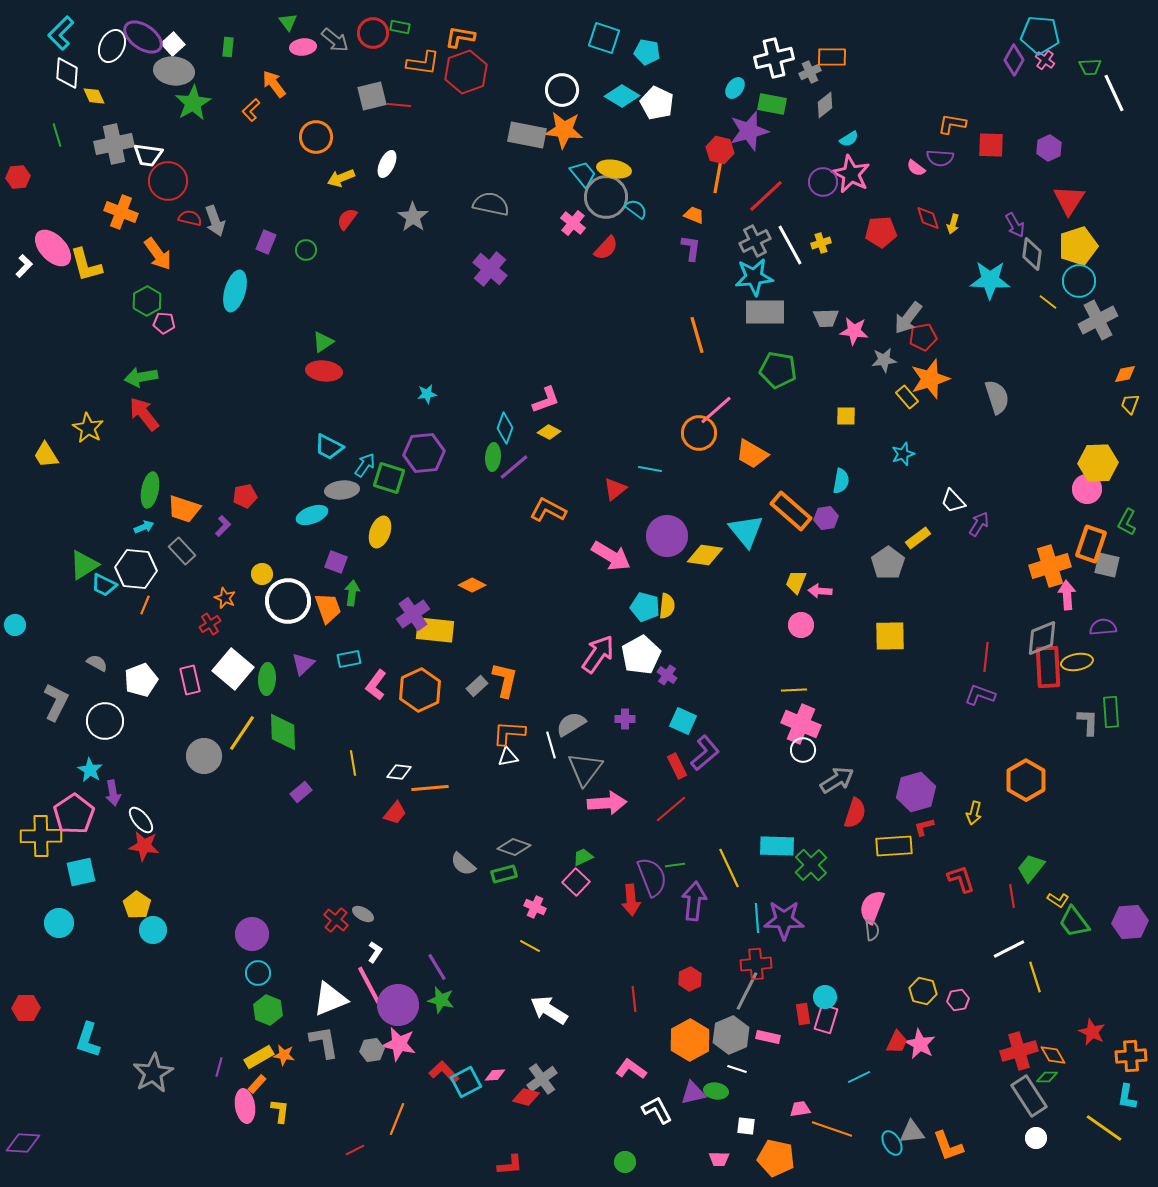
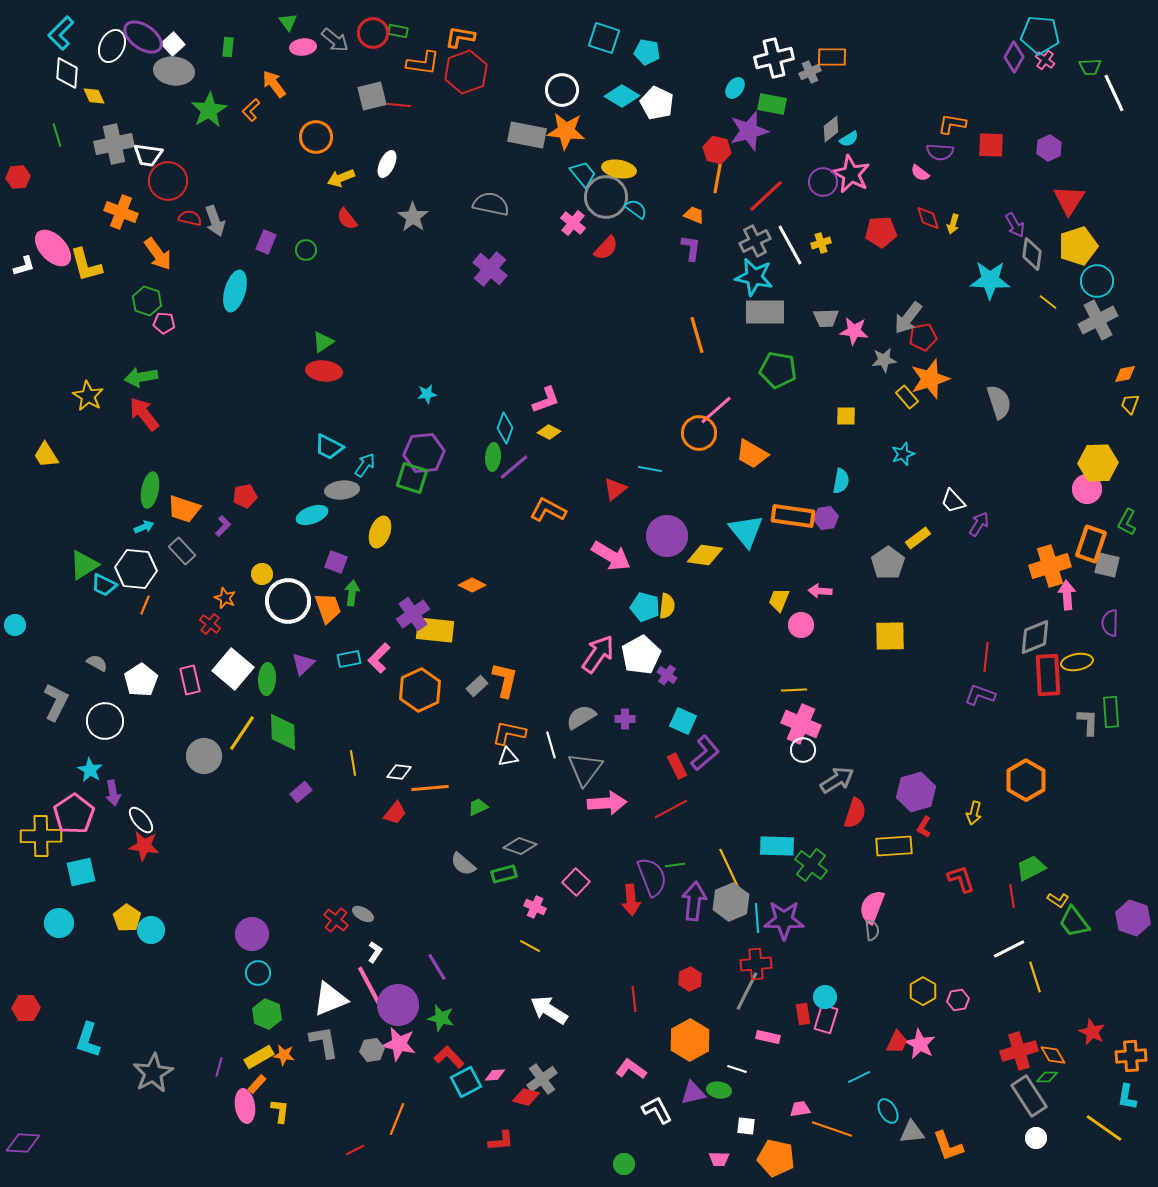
green rectangle at (400, 27): moved 2 px left, 4 px down
purple diamond at (1014, 60): moved 3 px up
green star at (193, 103): moved 16 px right, 7 px down
gray diamond at (825, 105): moved 6 px right, 24 px down
orange star at (564, 130): moved 2 px right, 1 px down
red hexagon at (720, 150): moved 3 px left
purple semicircle at (940, 158): moved 6 px up
pink semicircle at (916, 168): moved 4 px right, 5 px down
yellow ellipse at (614, 169): moved 5 px right
red semicircle at (347, 219): rotated 75 degrees counterclockwise
white L-shape at (24, 266): rotated 30 degrees clockwise
cyan star at (754, 277): rotated 18 degrees clockwise
cyan circle at (1079, 281): moved 18 px right
green hexagon at (147, 301): rotated 12 degrees counterclockwise
gray semicircle at (997, 397): moved 2 px right, 5 px down
yellow star at (88, 428): moved 32 px up
green square at (389, 478): moved 23 px right
orange rectangle at (791, 511): moved 2 px right, 5 px down; rotated 33 degrees counterclockwise
yellow trapezoid at (796, 582): moved 17 px left, 18 px down
red cross at (210, 624): rotated 20 degrees counterclockwise
purple semicircle at (1103, 627): moved 7 px right, 4 px up; rotated 84 degrees counterclockwise
gray diamond at (1042, 638): moved 7 px left, 1 px up
red rectangle at (1048, 667): moved 8 px down
white pentagon at (141, 680): rotated 12 degrees counterclockwise
pink L-shape at (376, 685): moved 3 px right, 27 px up; rotated 8 degrees clockwise
gray semicircle at (571, 724): moved 10 px right, 7 px up
orange L-shape at (509, 733): rotated 8 degrees clockwise
red line at (671, 809): rotated 12 degrees clockwise
red L-shape at (924, 827): rotated 45 degrees counterclockwise
gray diamond at (514, 847): moved 6 px right, 1 px up
green trapezoid at (583, 857): moved 105 px left, 50 px up
green cross at (811, 865): rotated 8 degrees counterclockwise
green trapezoid at (1031, 868): rotated 24 degrees clockwise
yellow pentagon at (137, 905): moved 10 px left, 13 px down
purple hexagon at (1130, 922): moved 3 px right, 4 px up; rotated 24 degrees clockwise
cyan circle at (153, 930): moved 2 px left
yellow hexagon at (923, 991): rotated 16 degrees clockwise
green star at (441, 1000): moved 18 px down
green hexagon at (268, 1010): moved 1 px left, 4 px down
gray hexagon at (731, 1035): moved 133 px up
red L-shape at (444, 1072): moved 5 px right, 15 px up
green ellipse at (716, 1091): moved 3 px right, 1 px up
cyan ellipse at (892, 1143): moved 4 px left, 32 px up
green circle at (625, 1162): moved 1 px left, 2 px down
red L-shape at (510, 1165): moved 9 px left, 24 px up
